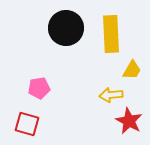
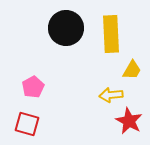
pink pentagon: moved 6 px left, 1 px up; rotated 20 degrees counterclockwise
